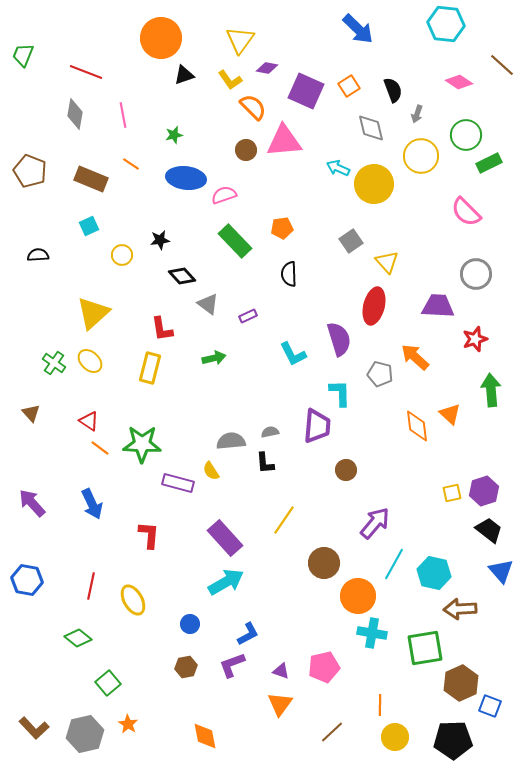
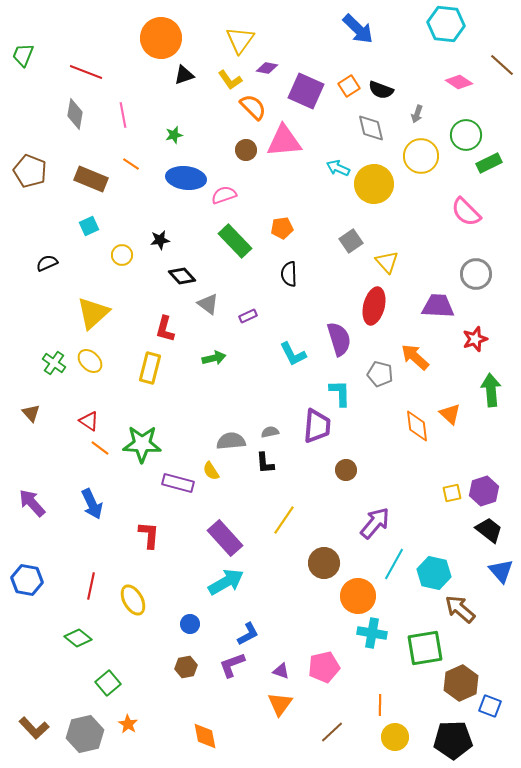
black semicircle at (393, 90): moved 12 px left; rotated 130 degrees clockwise
black semicircle at (38, 255): moved 9 px right, 8 px down; rotated 20 degrees counterclockwise
red L-shape at (162, 329): moved 3 px right; rotated 24 degrees clockwise
brown arrow at (460, 609): rotated 44 degrees clockwise
